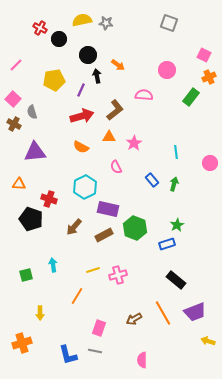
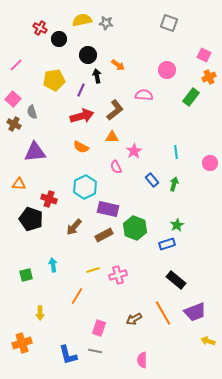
orange triangle at (109, 137): moved 3 px right
pink star at (134, 143): moved 8 px down
